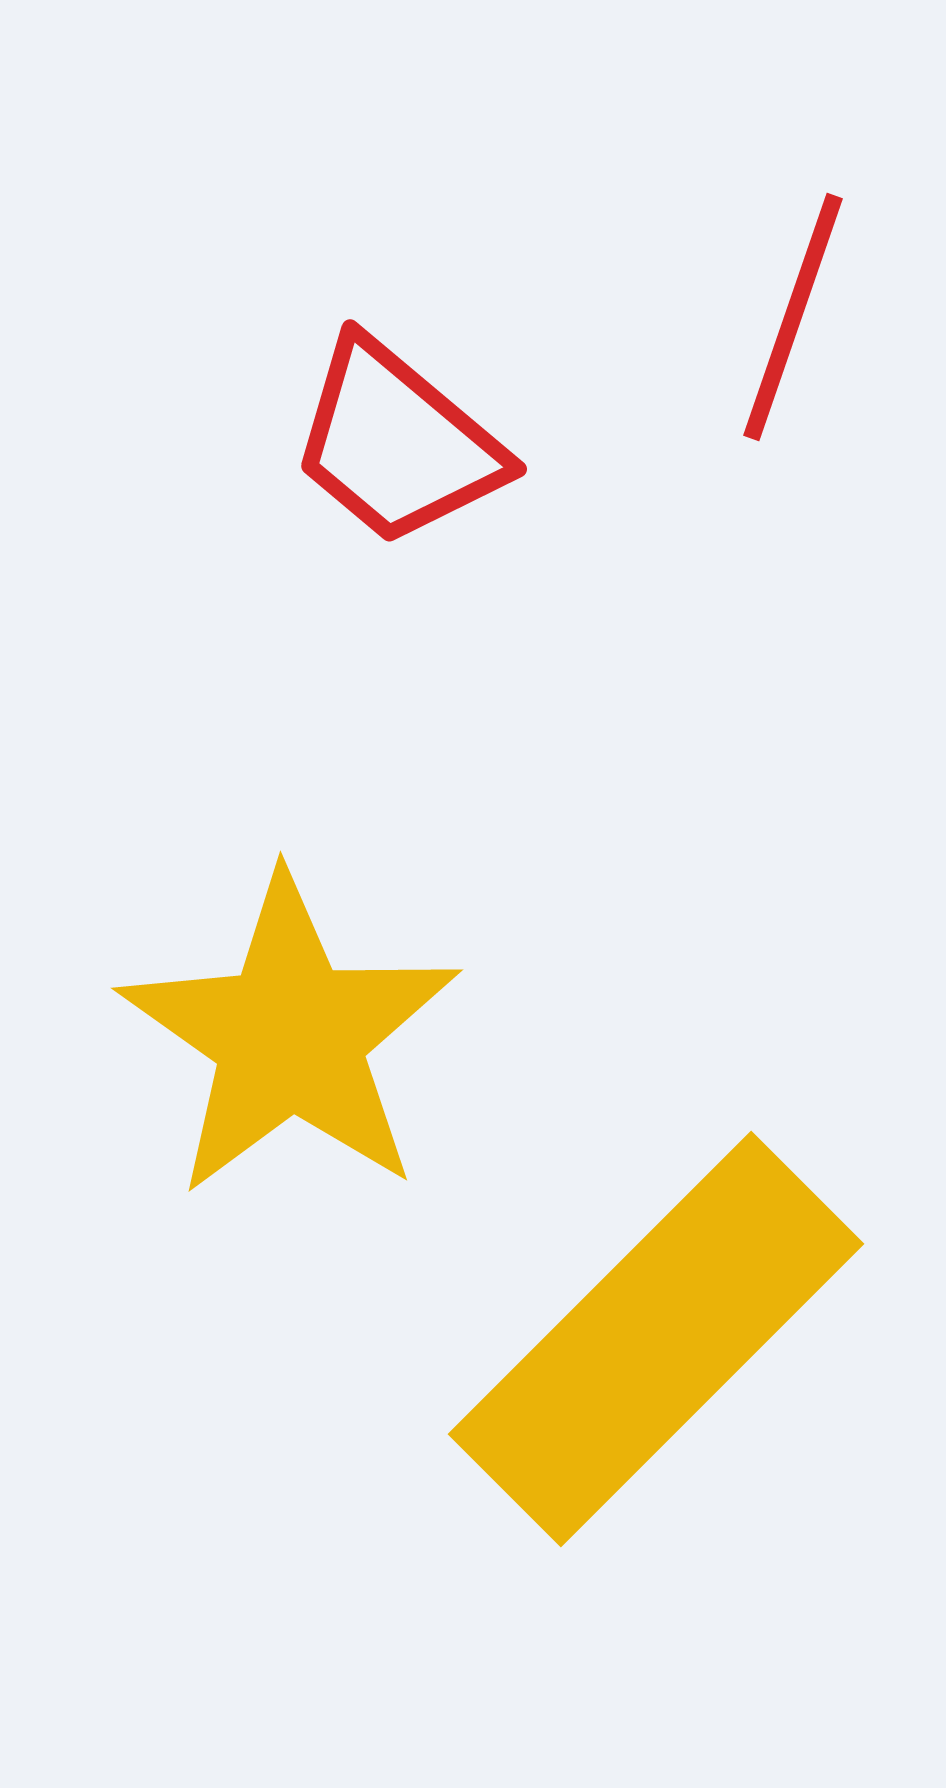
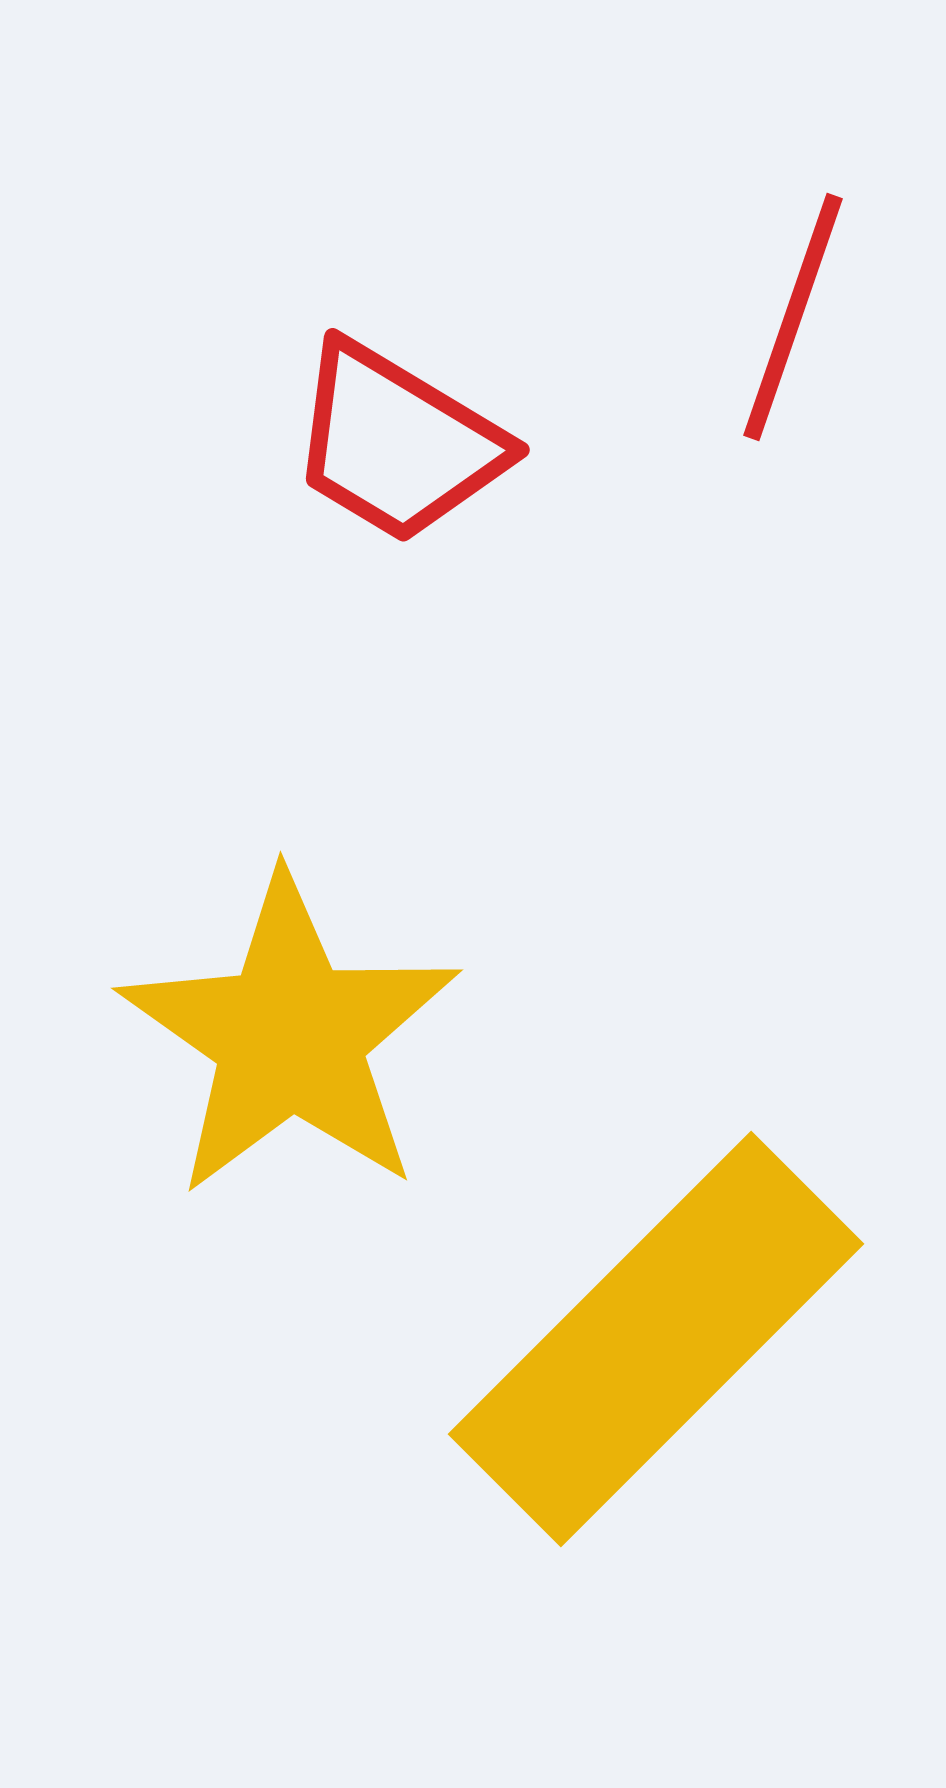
red trapezoid: rotated 9 degrees counterclockwise
